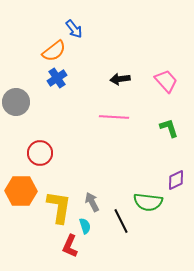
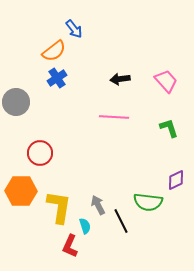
gray arrow: moved 6 px right, 3 px down
